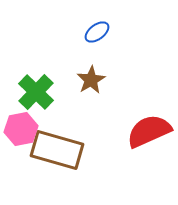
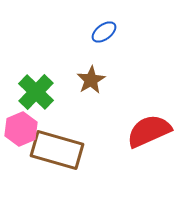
blue ellipse: moved 7 px right
pink hexagon: rotated 12 degrees counterclockwise
